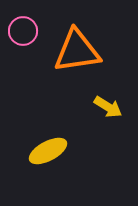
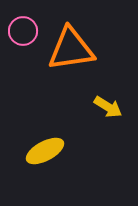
orange triangle: moved 6 px left, 2 px up
yellow ellipse: moved 3 px left
